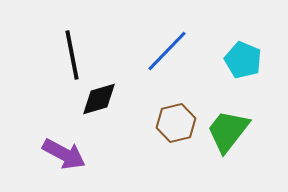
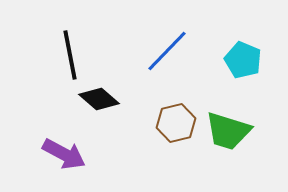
black line: moved 2 px left
black diamond: rotated 57 degrees clockwise
green trapezoid: rotated 111 degrees counterclockwise
